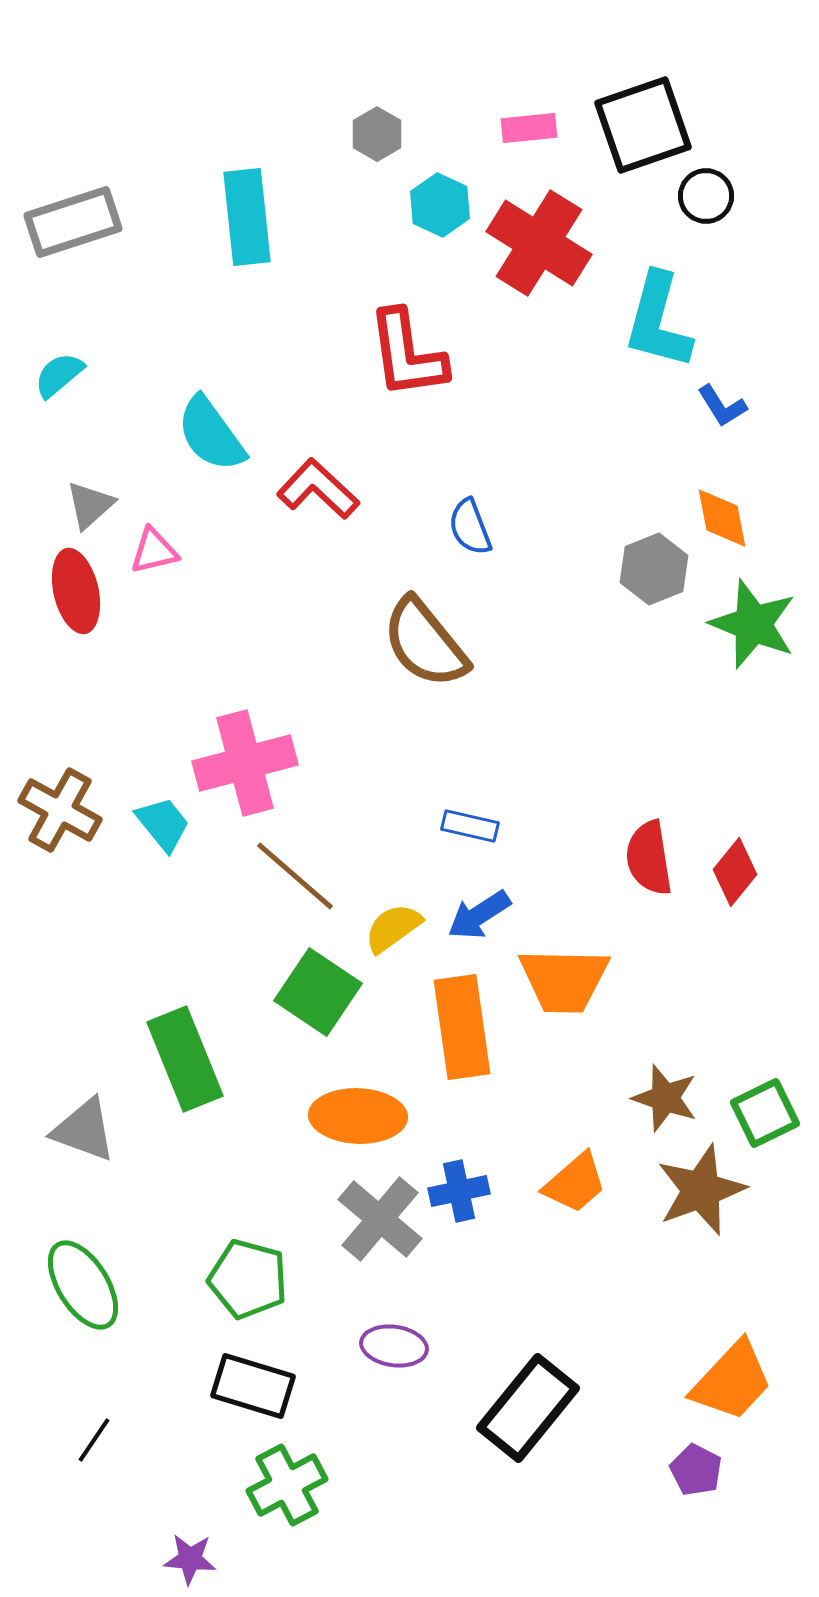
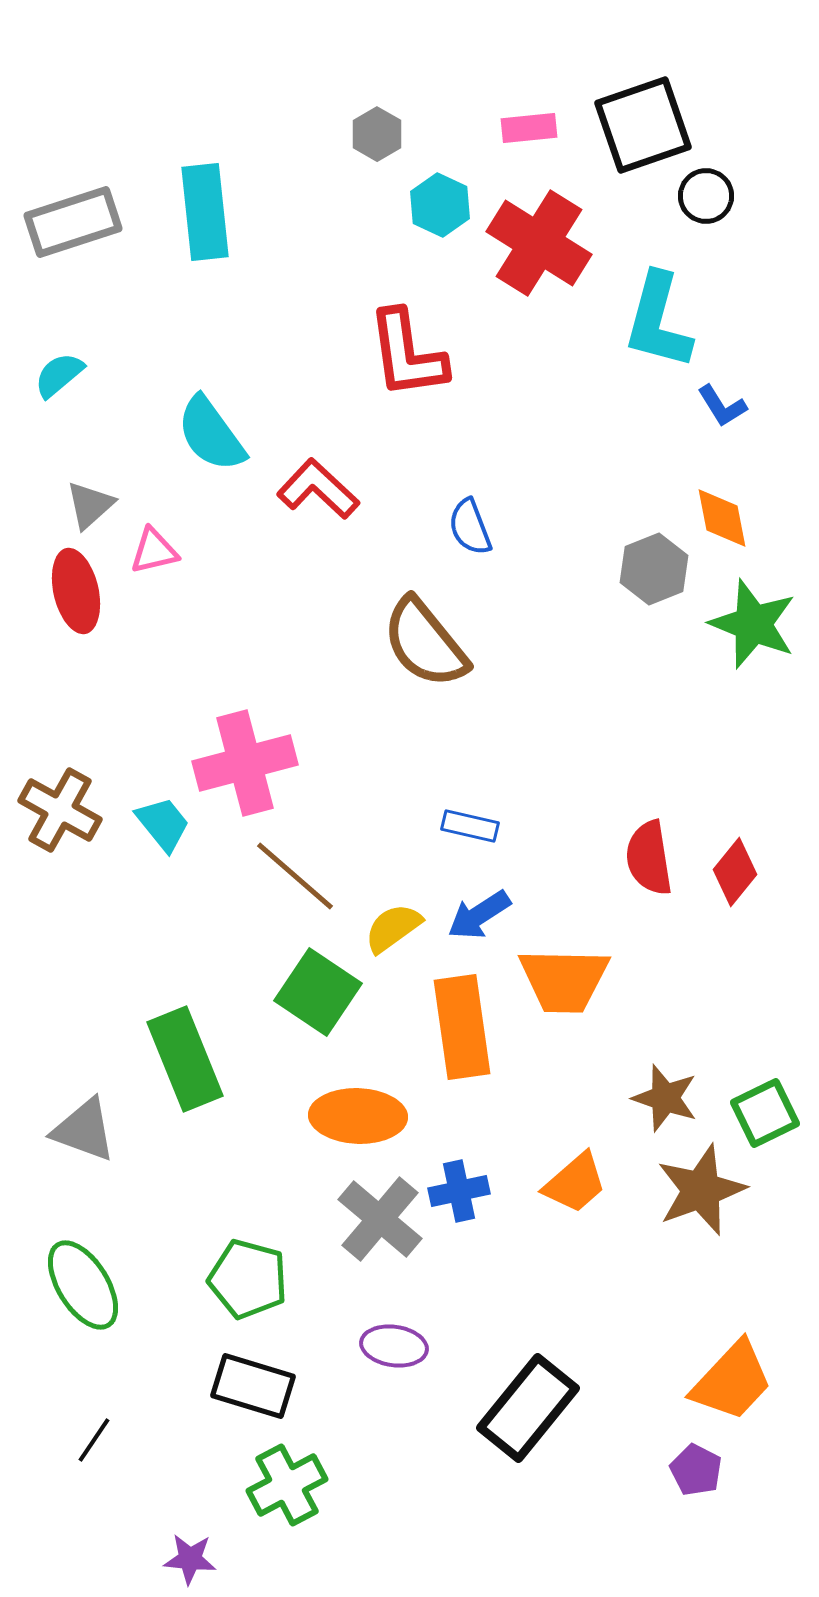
cyan rectangle at (247, 217): moved 42 px left, 5 px up
